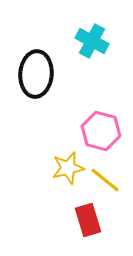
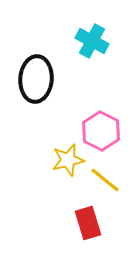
black ellipse: moved 5 px down
pink hexagon: rotated 12 degrees clockwise
yellow star: moved 8 px up
red rectangle: moved 3 px down
